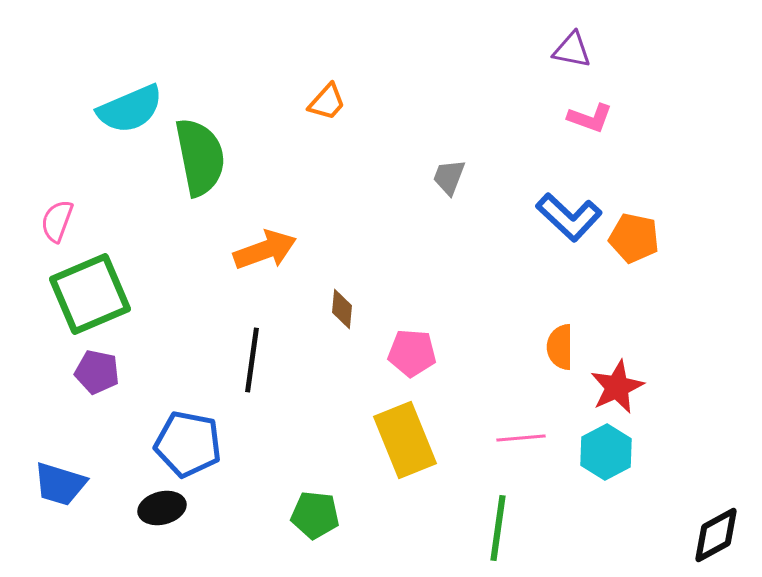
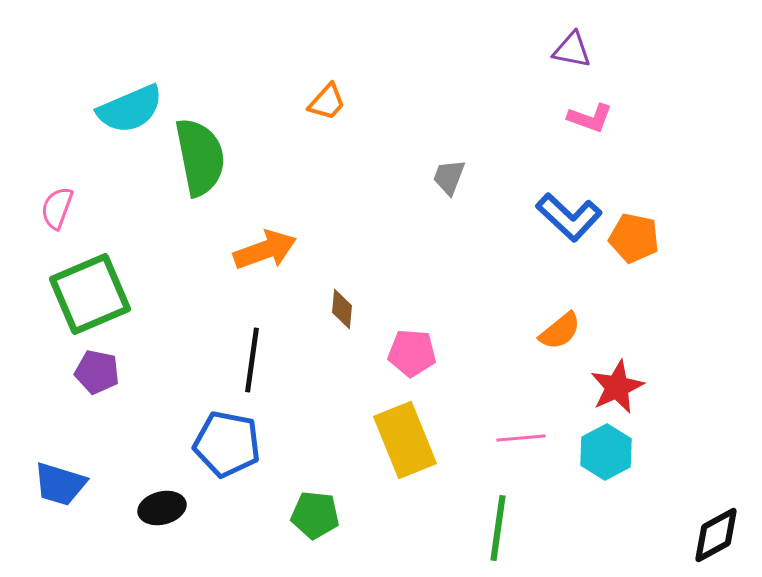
pink semicircle: moved 13 px up
orange semicircle: moved 16 px up; rotated 129 degrees counterclockwise
blue pentagon: moved 39 px right
